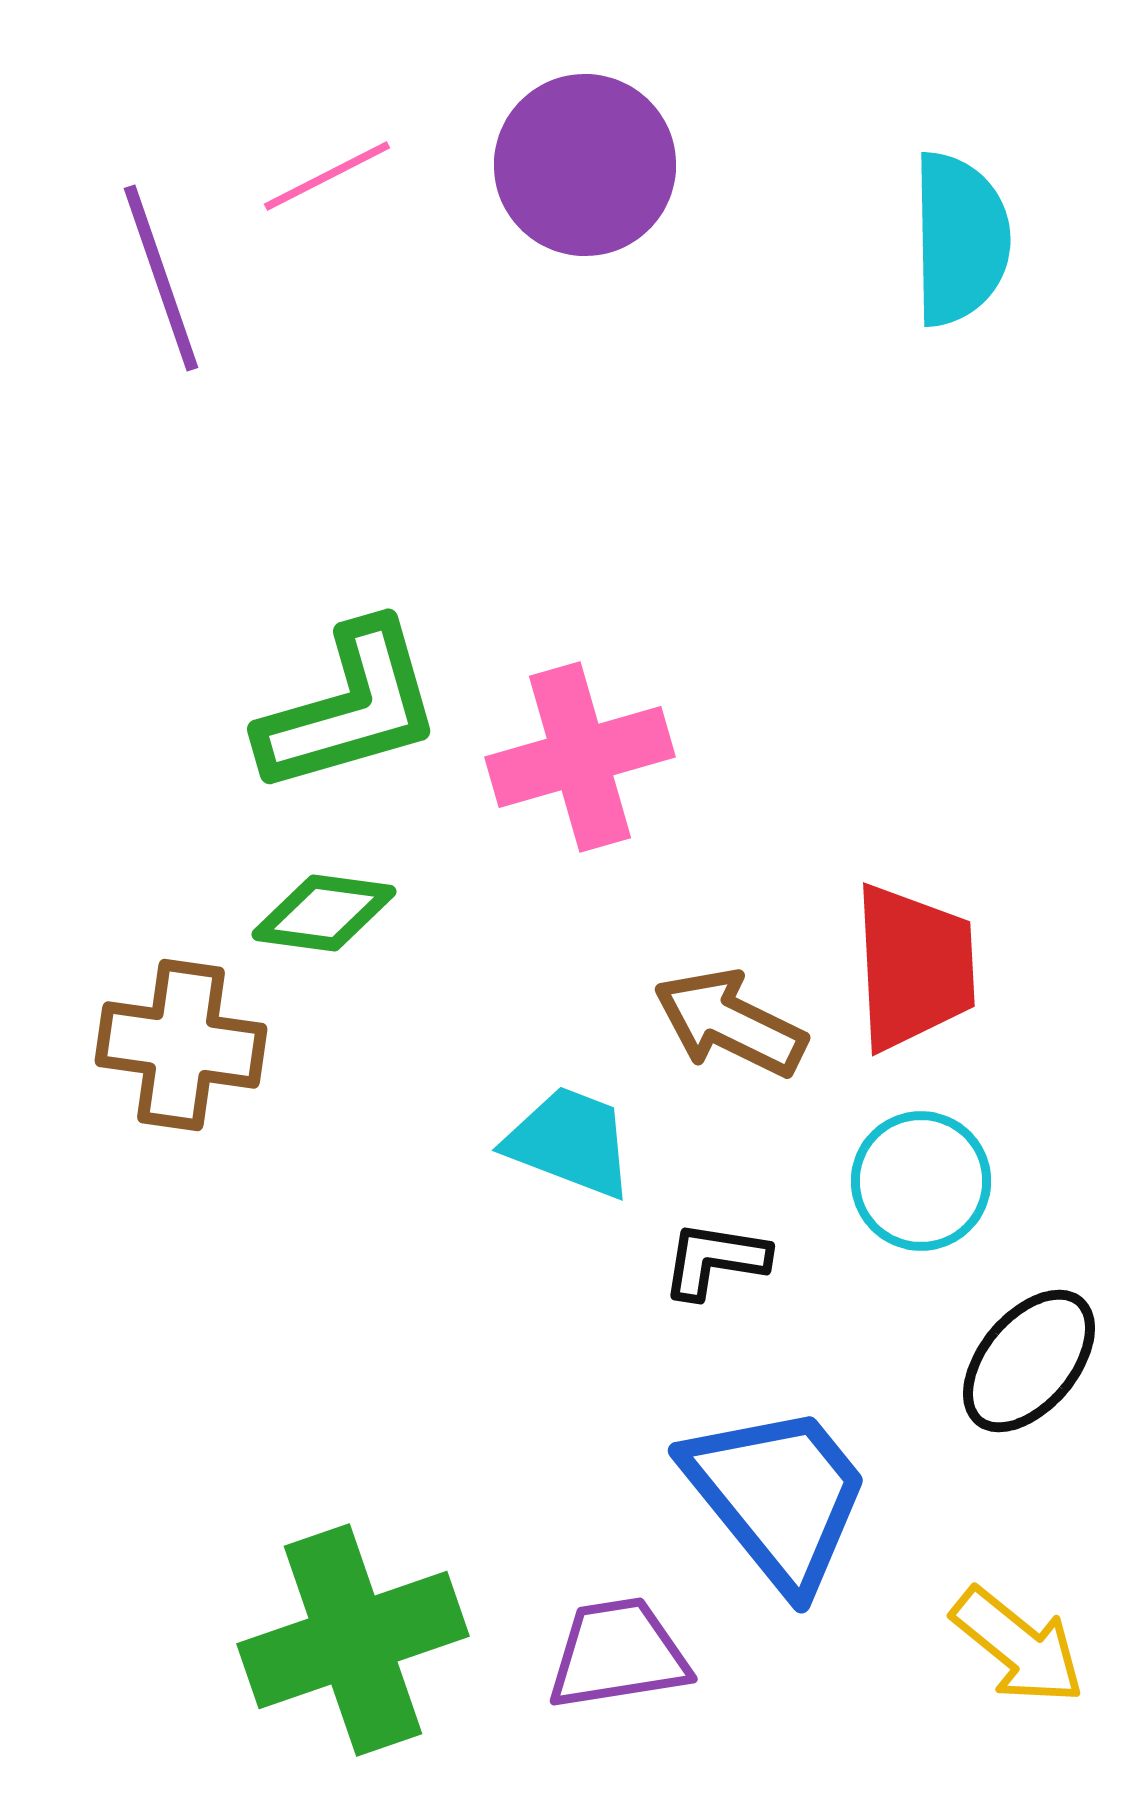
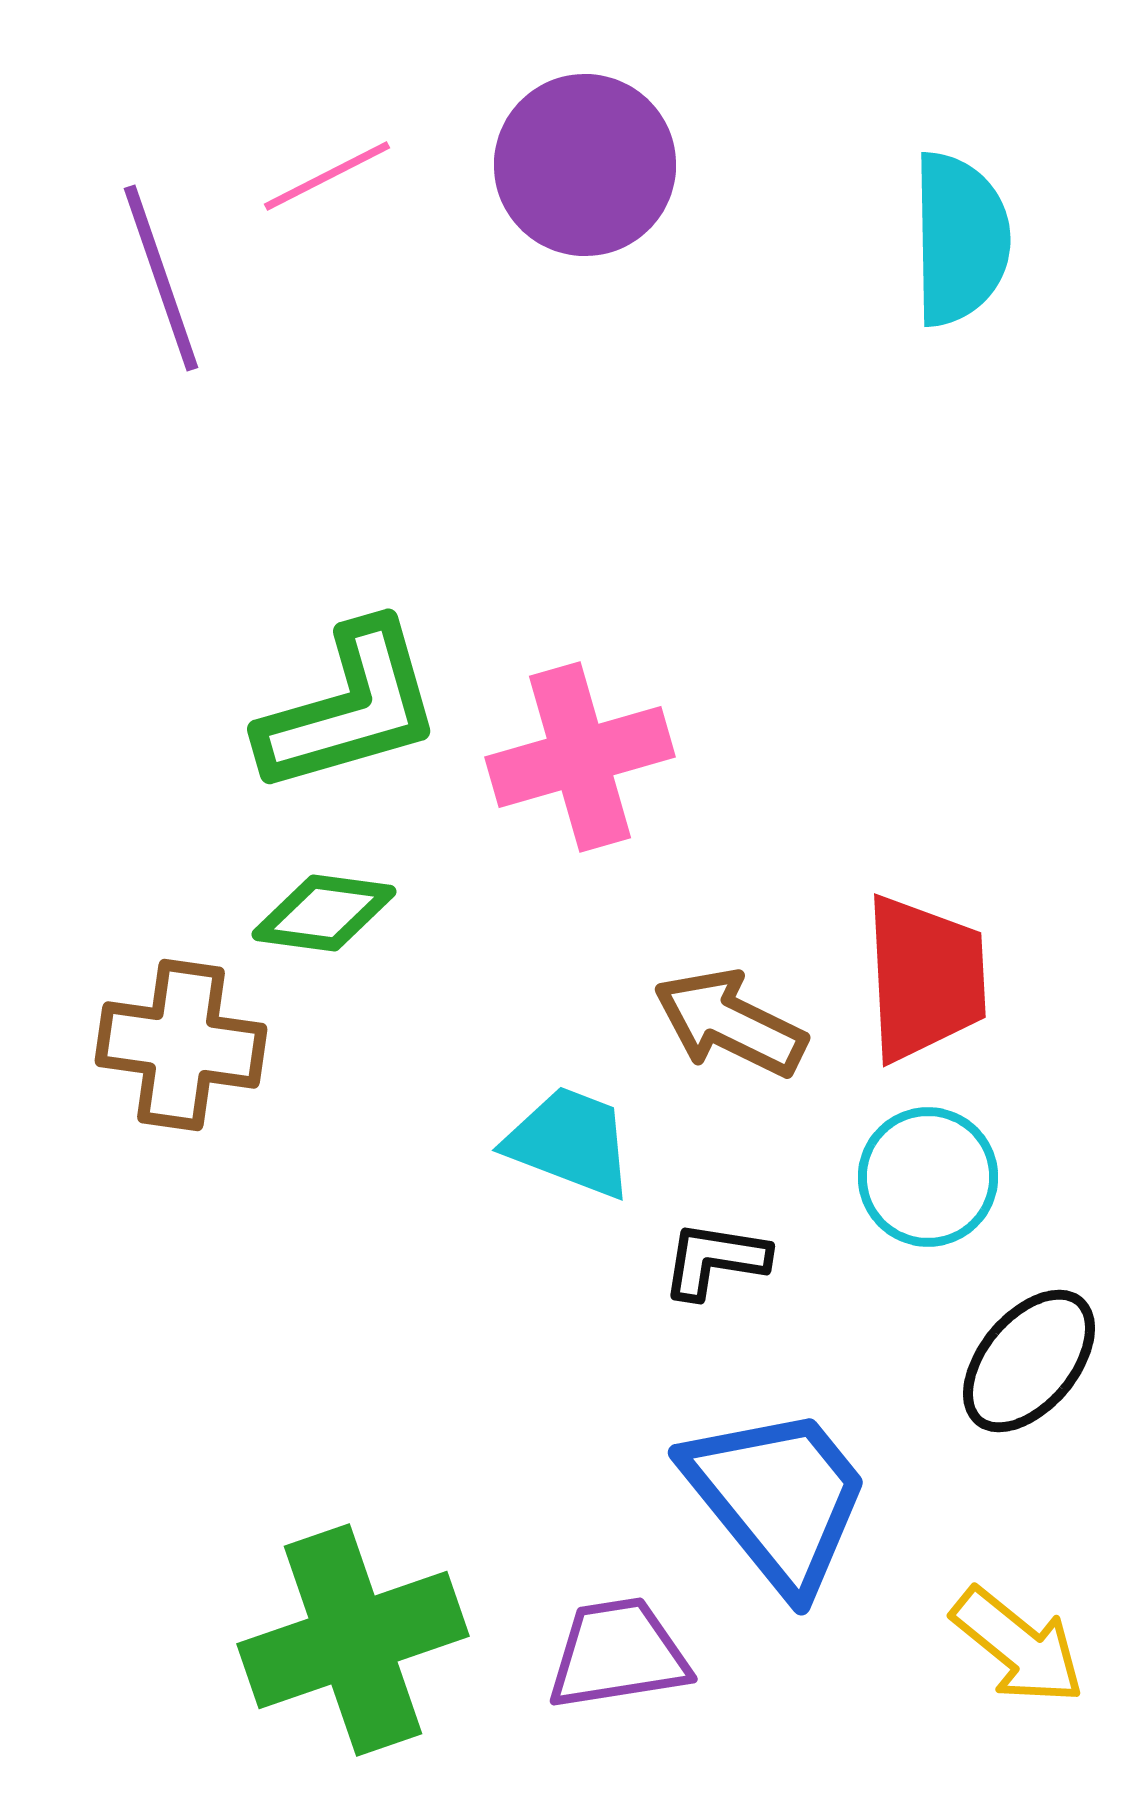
red trapezoid: moved 11 px right, 11 px down
cyan circle: moved 7 px right, 4 px up
blue trapezoid: moved 2 px down
